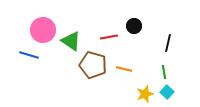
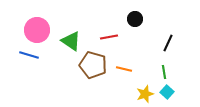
black circle: moved 1 px right, 7 px up
pink circle: moved 6 px left
black line: rotated 12 degrees clockwise
